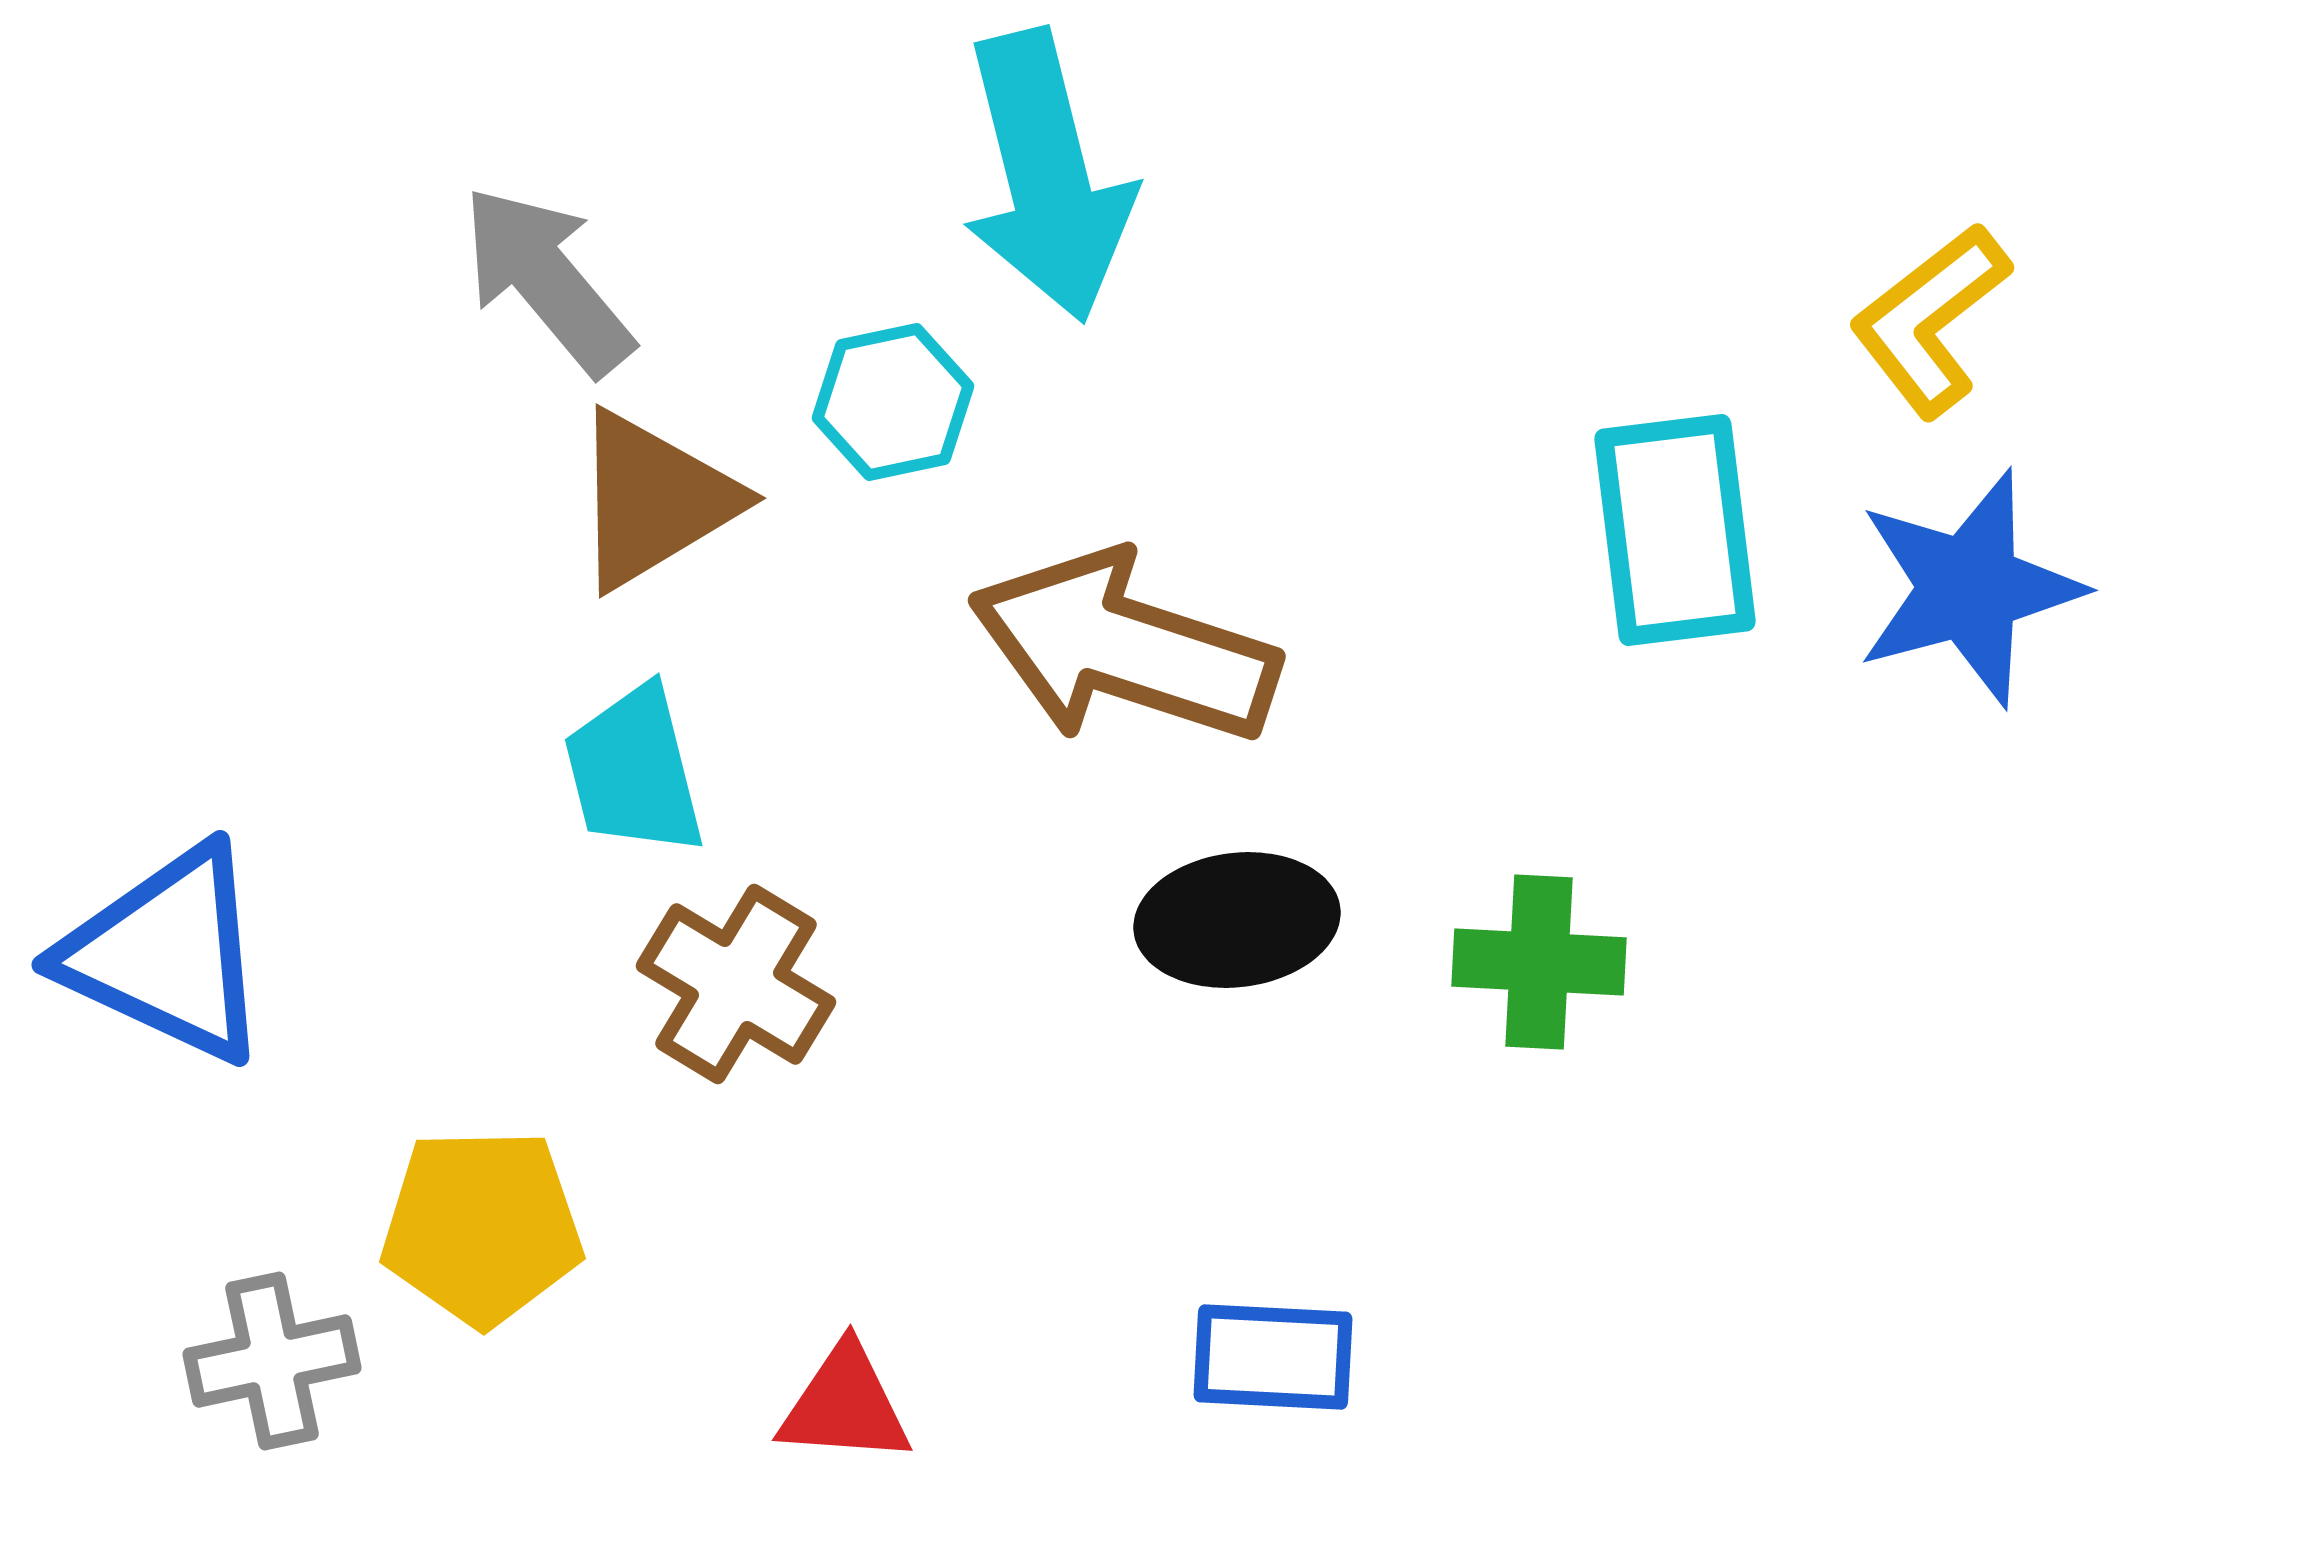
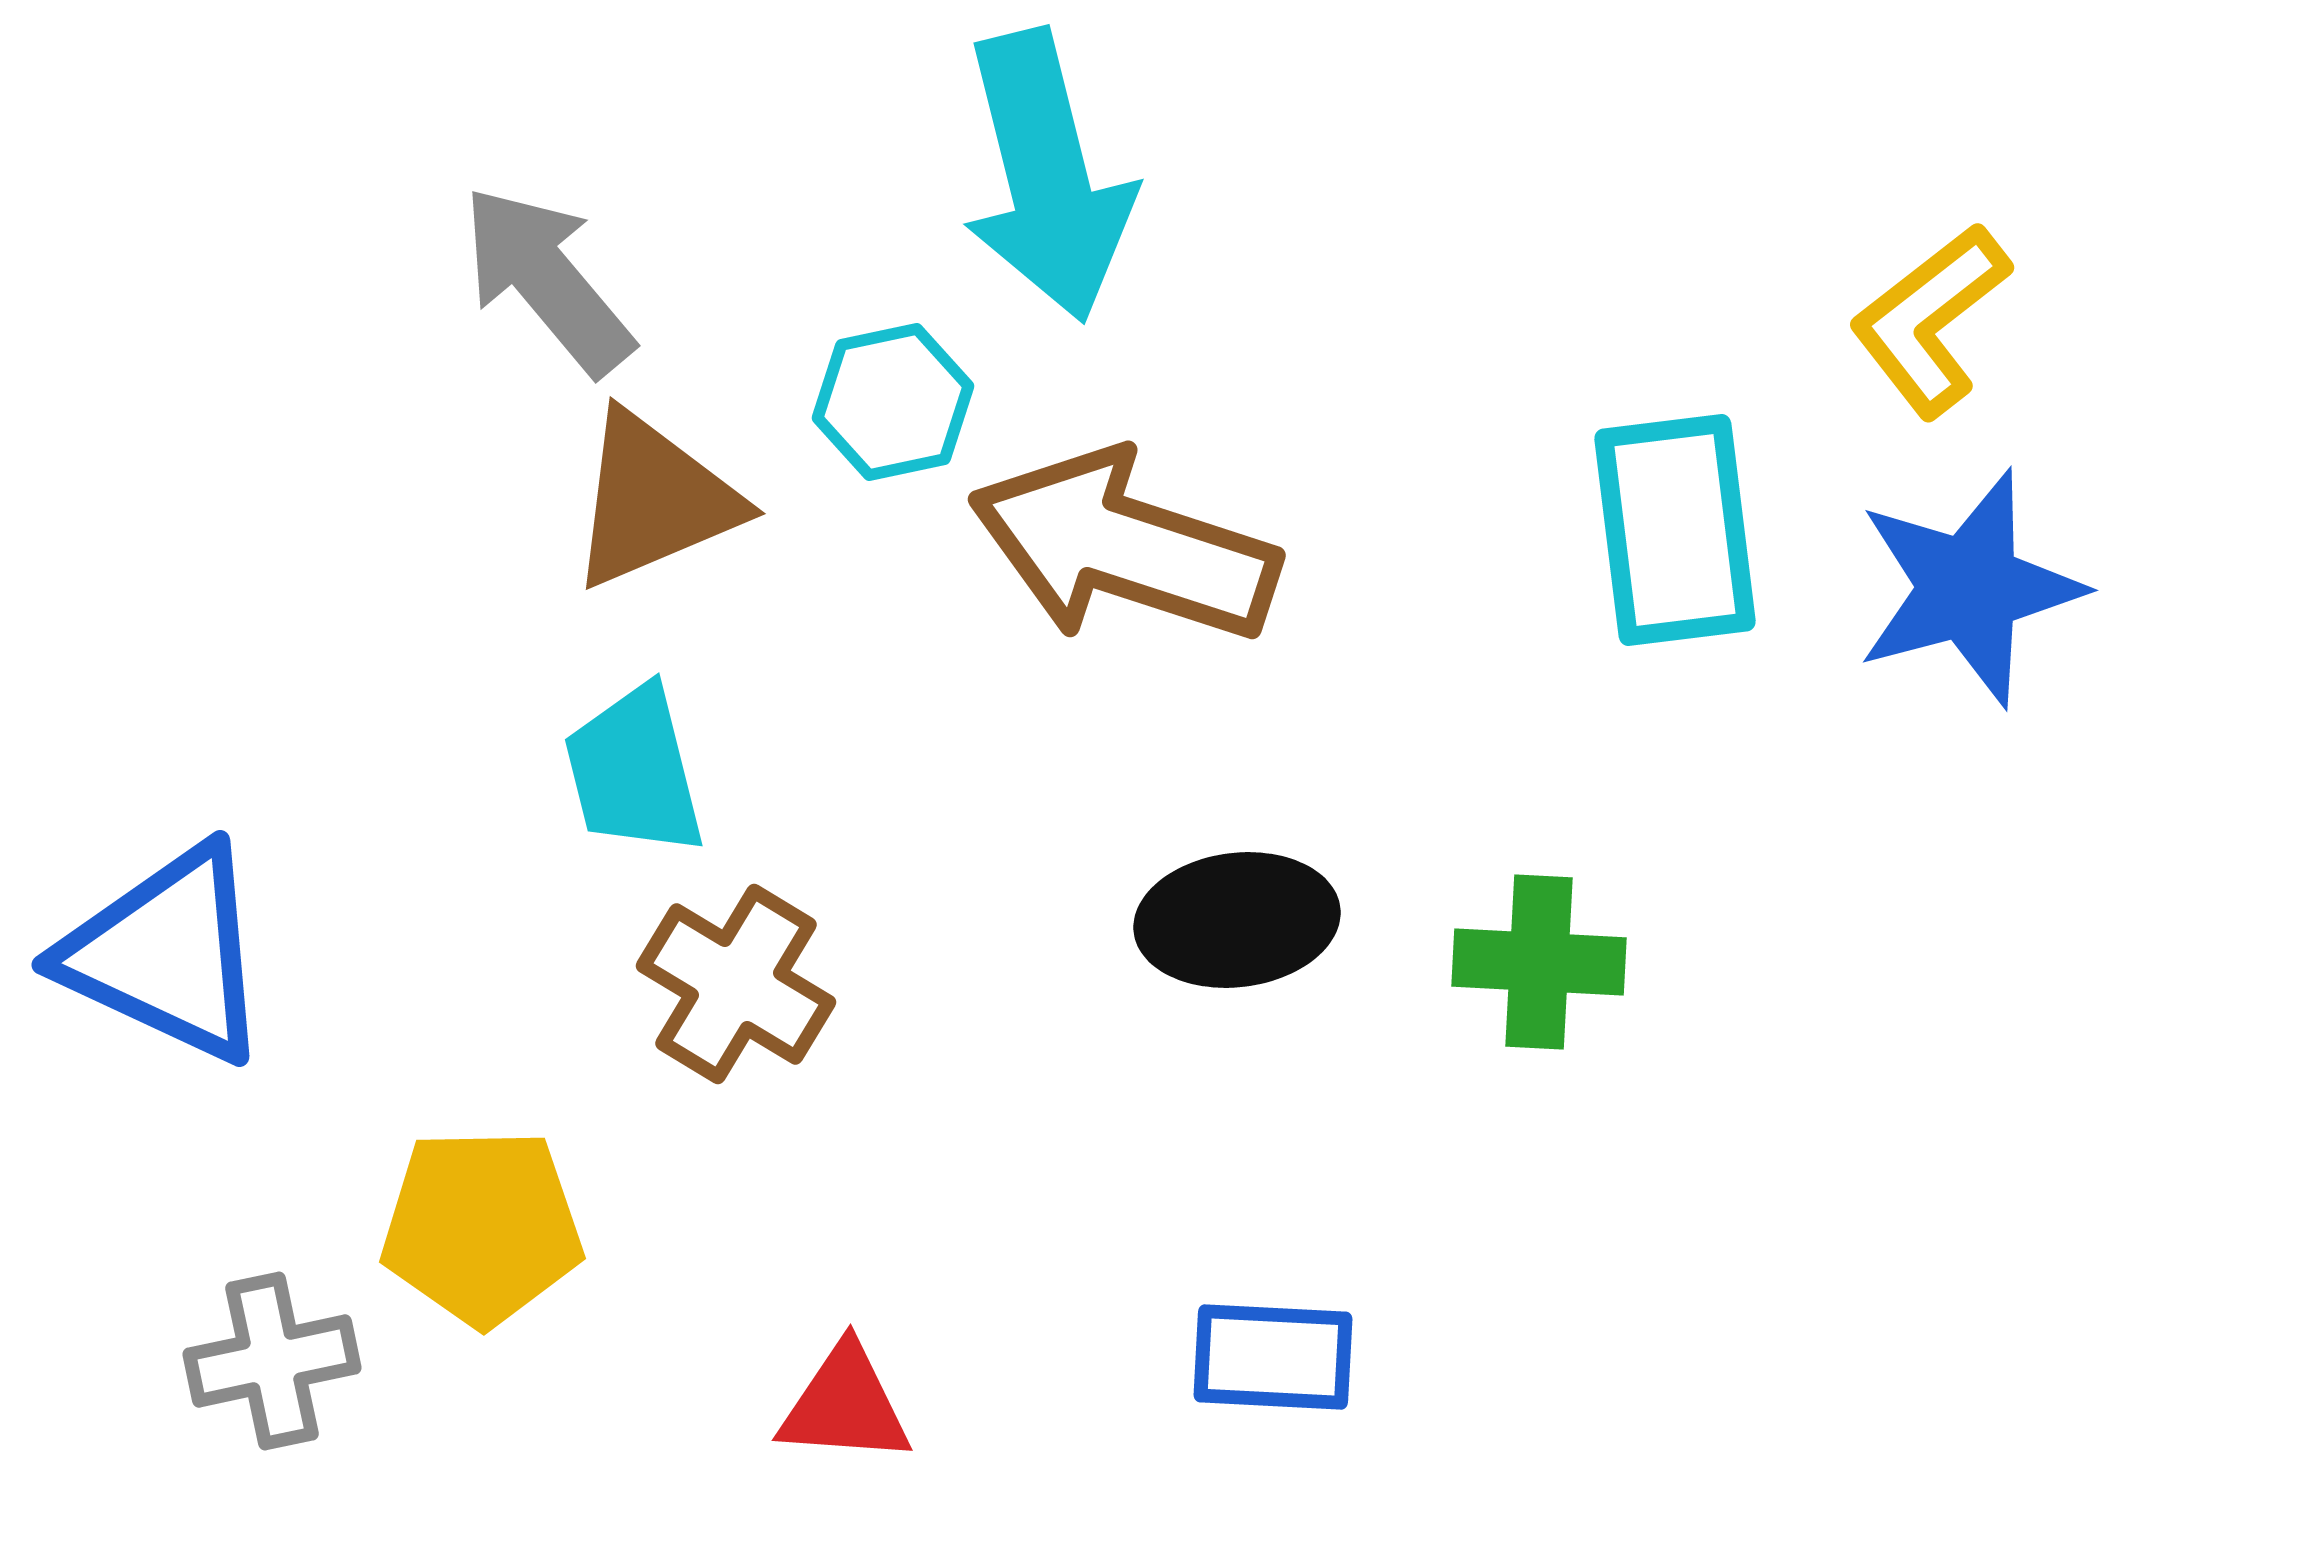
brown triangle: rotated 8 degrees clockwise
brown arrow: moved 101 px up
